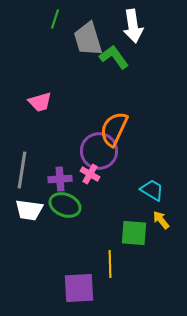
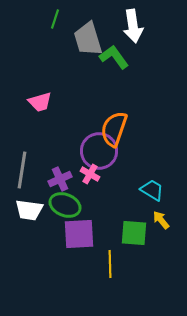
orange semicircle: rotated 6 degrees counterclockwise
purple cross: rotated 20 degrees counterclockwise
purple square: moved 54 px up
